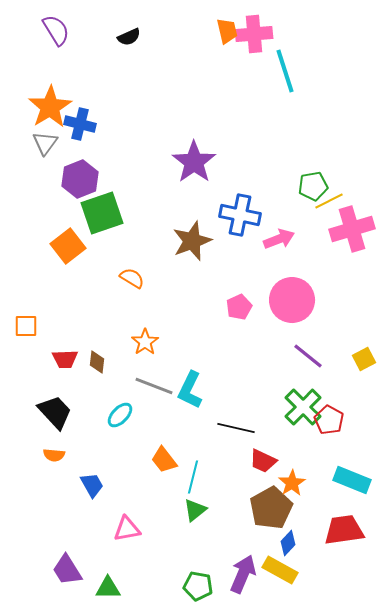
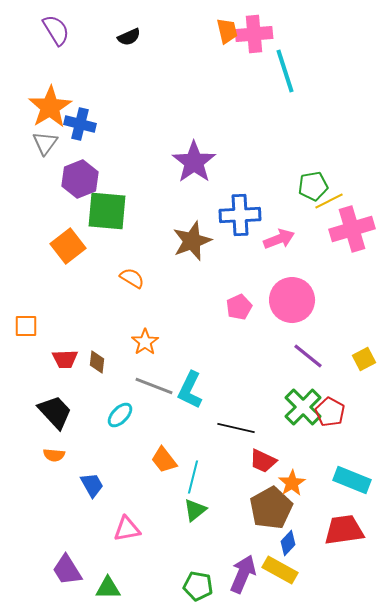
green square at (102, 213): moved 5 px right, 2 px up; rotated 24 degrees clockwise
blue cross at (240, 215): rotated 15 degrees counterclockwise
red pentagon at (329, 420): moved 1 px right, 8 px up
